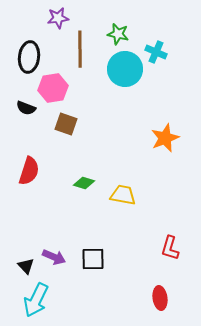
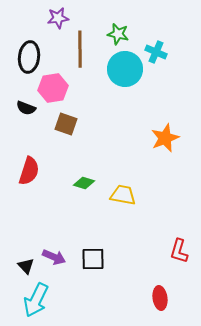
red L-shape: moved 9 px right, 3 px down
